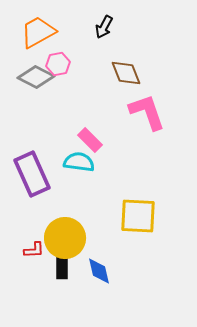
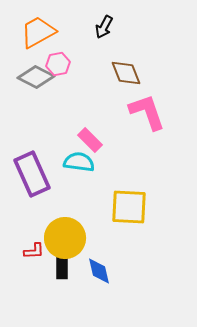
yellow square: moved 9 px left, 9 px up
red L-shape: moved 1 px down
